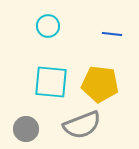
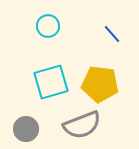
blue line: rotated 42 degrees clockwise
cyan square: rotated 21 degrees counterclockwise
